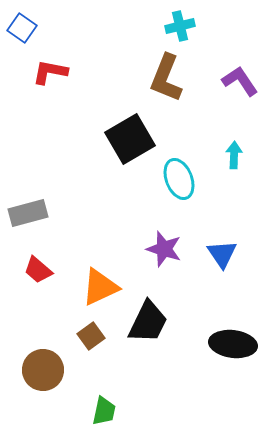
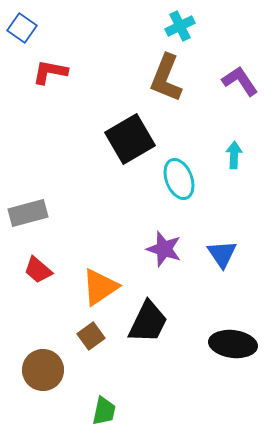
cyan cross: rotated 12 degrees counterclockwise
orange triangle: rotated 9 degrees counterclockwise
